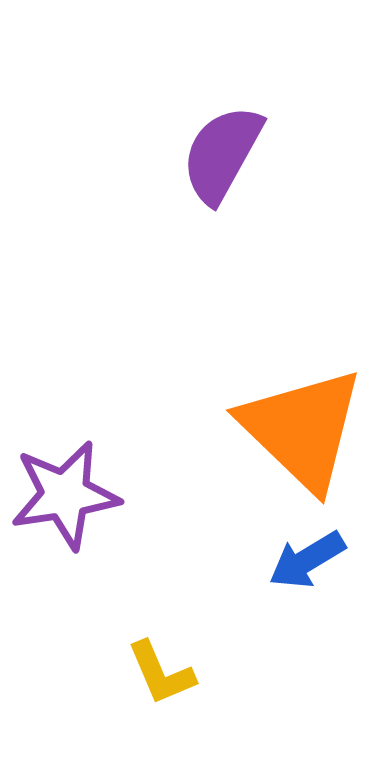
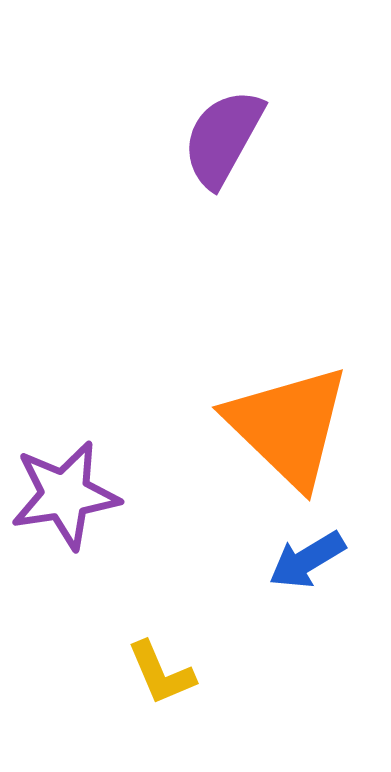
purple semicircle: moved 1 px right, 16 px up
orange triangle: moved 14 px left, 3 px up
